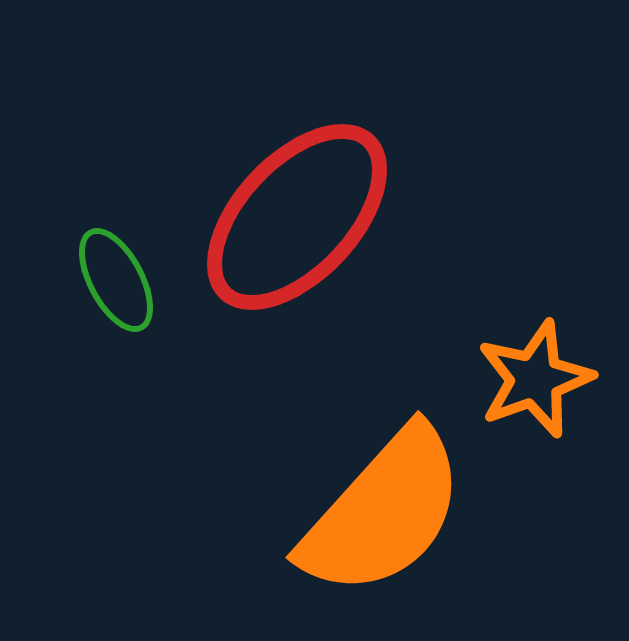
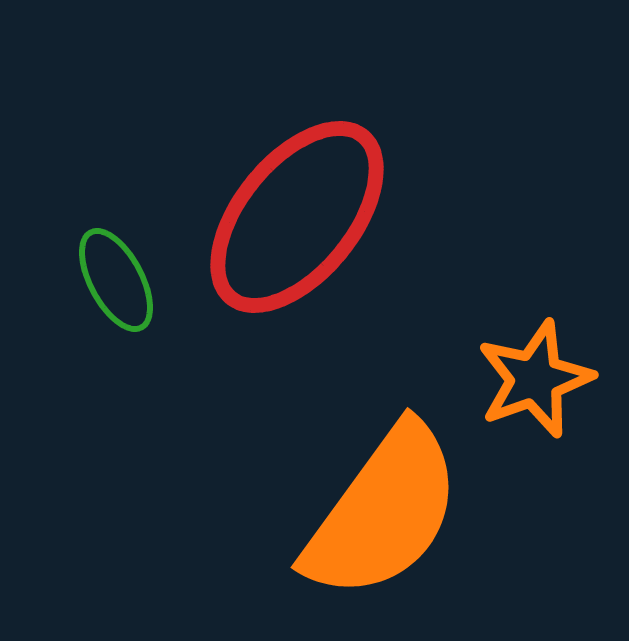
red ellipse: rotated 4 degrees counterclockwise
orange semicircle: rotated 6 degrees counterclockwise
